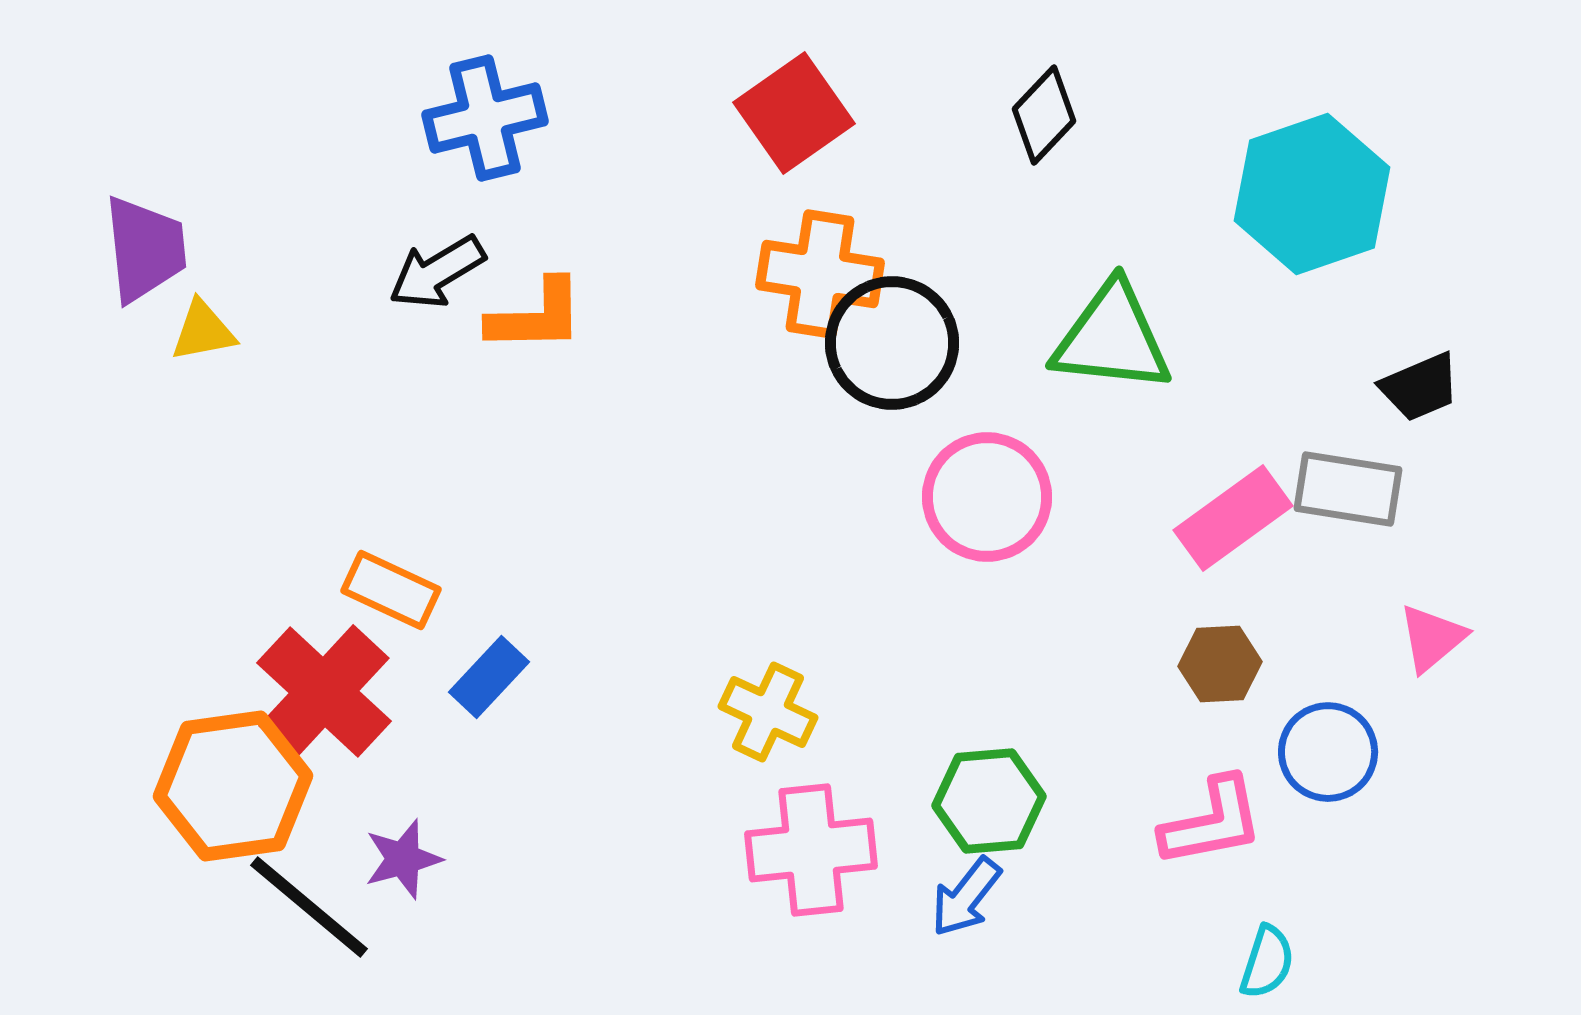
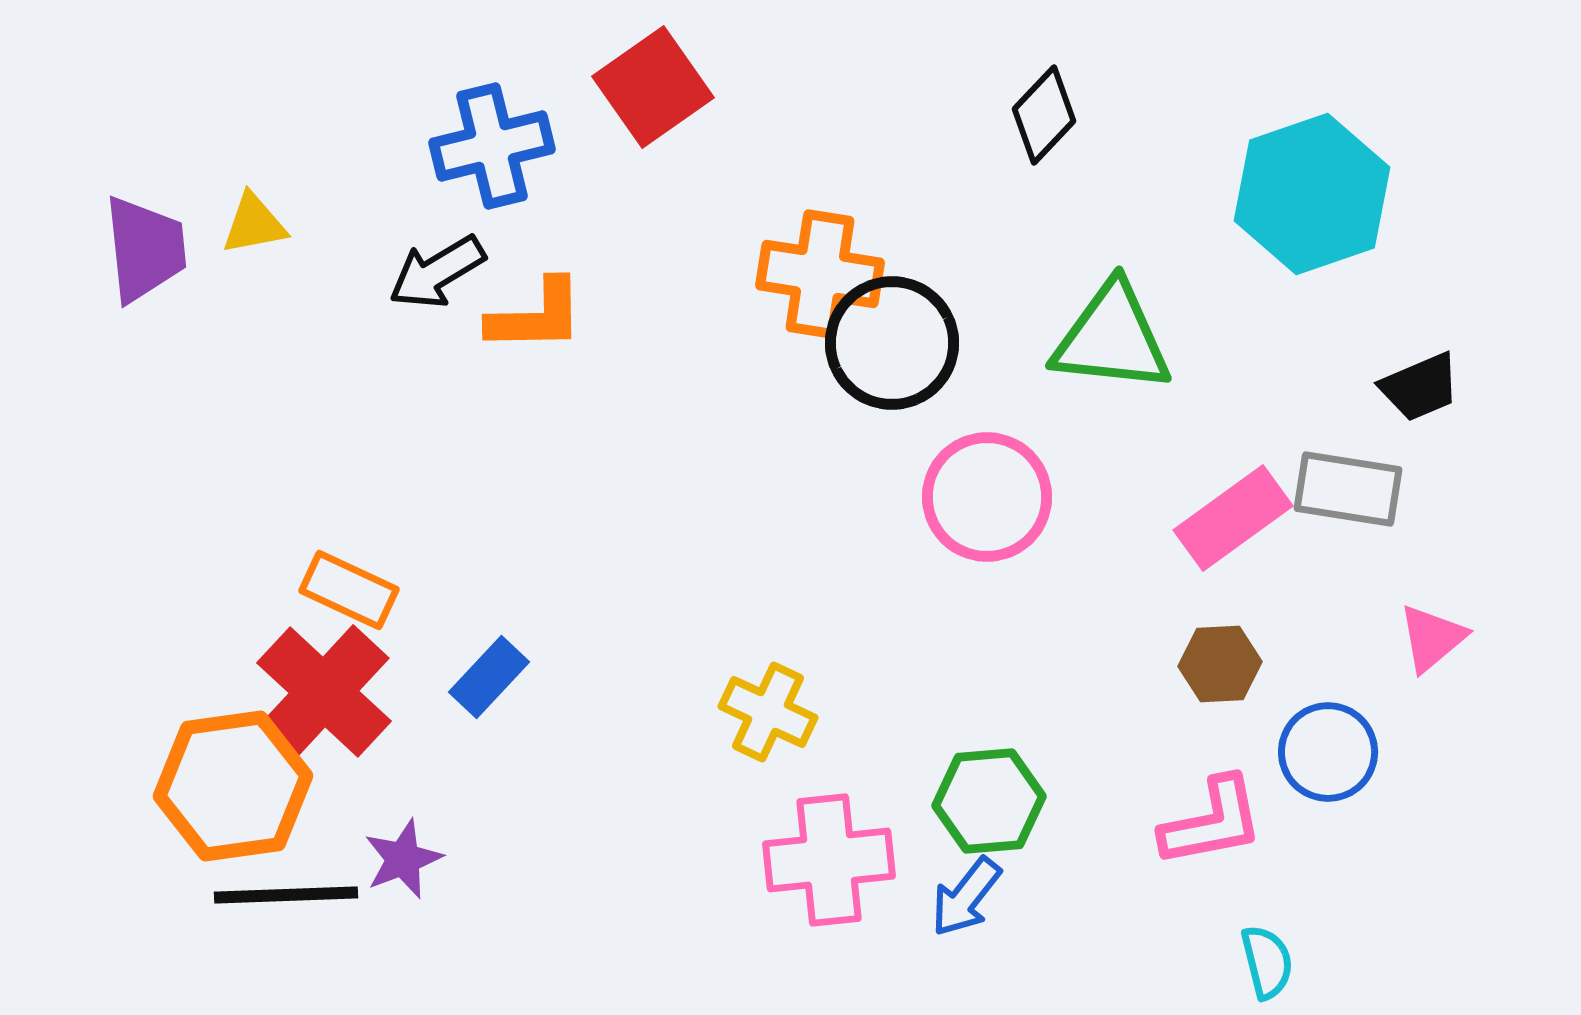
red square: moved 141 px left, 26 px up
blue cross: moved 7 px right, 28 px down
yellow triangle: moved 51 px right, 107 px up
orange rectangle: moved 42 px left
pink cross: moved 18 px right, 10 px down
purple star: rotated 6 degrees counterclockwise
black line: moved 23 px left, 12 px up; rotated 42 degrees counterclockwise
cyan semicircle: rotated 32 degrees counterclockwise
